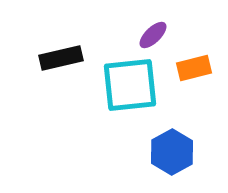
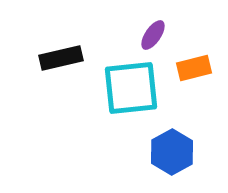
purple ellipse: rotated 12 degrees counterclockwise
cyan square: moved 1 px right, 3 px down
